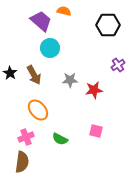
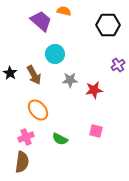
cyan circle: moved 5 px right, 6 px down
